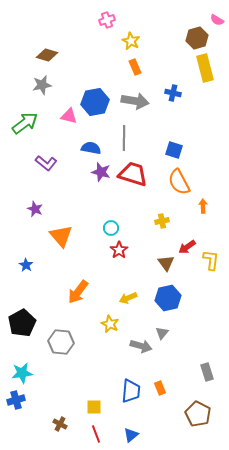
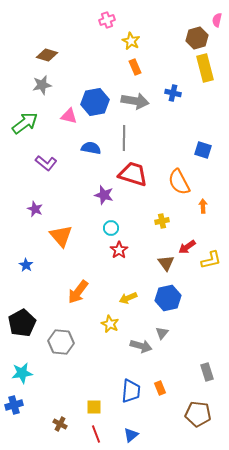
pink semicircle at (217, 20): rotated 72 degrees clockwise
blue square at (174, 150): moved 29 px right
purple star at (101, 172): moved 3 px right, 23 px down
yellow L-shape at (211, 260): rotated 70 degrees clockwise
blue cross at (16, 400): moved 2 px left, 5 px down
brown pentagon at (198, 414): rotated 20 degrees counterclockwise
